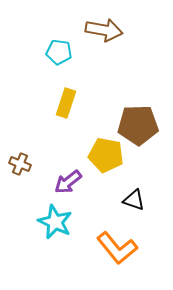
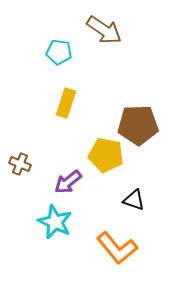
brown arrow: rotated 24 degrees clockwise
